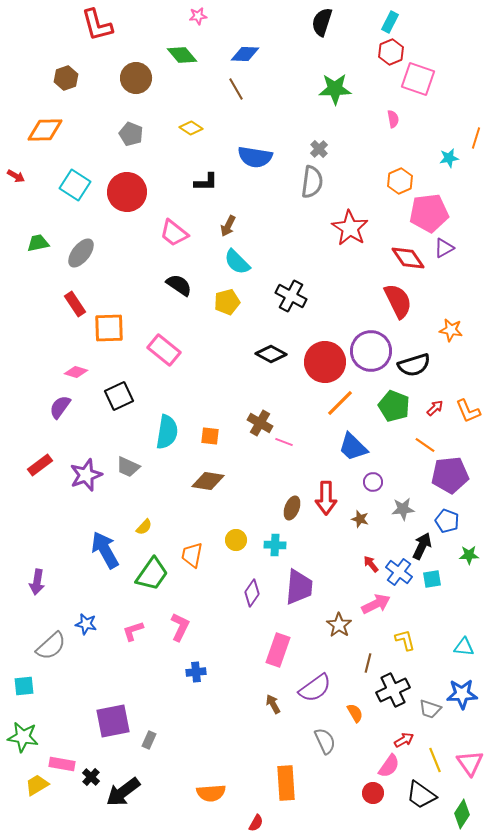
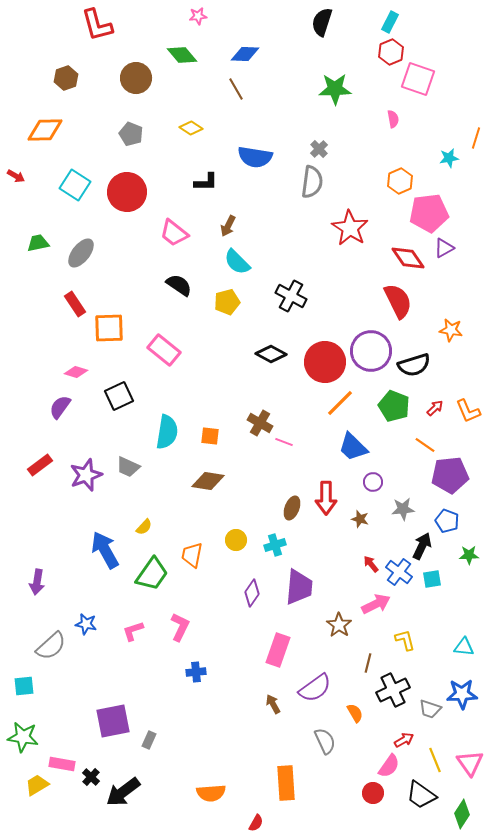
cyan cross at (275, 545): rotated 20 degrees counterclockwise
